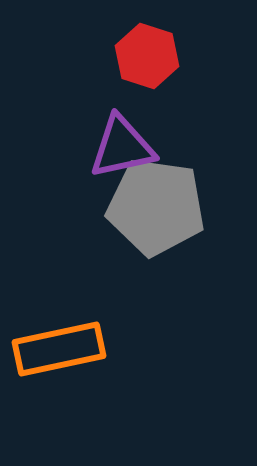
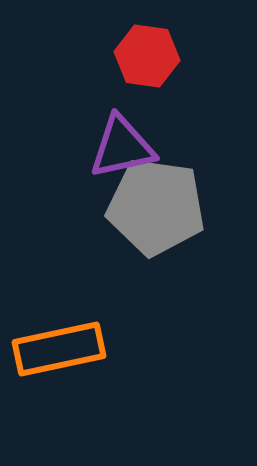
red hexagon: rotated 10 degrees counterclockwise
